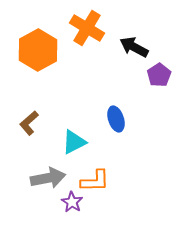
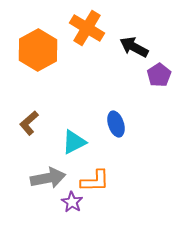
blue ellipse: moved 5 px down
